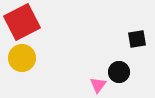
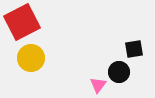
black square: moved 3 px left, 10 px down
yellow circle: moved 9 px right
